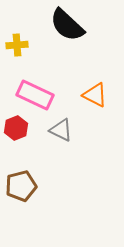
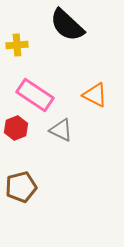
pink rectangle: rotated 9 degrees clockwise
brown pentagon: moved 1 px down
